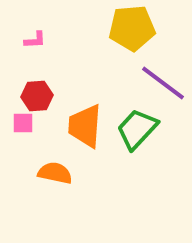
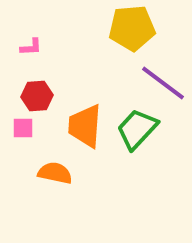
pink L-shape: moved 4 px left, 7 px down
pink square: moved 5 px down
